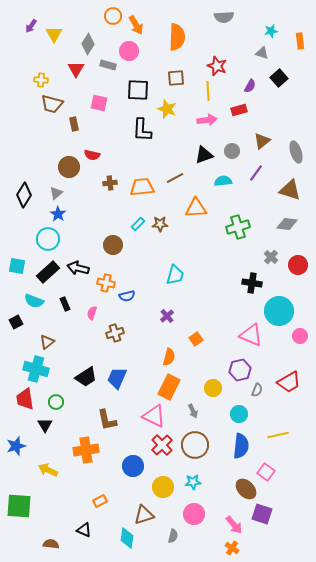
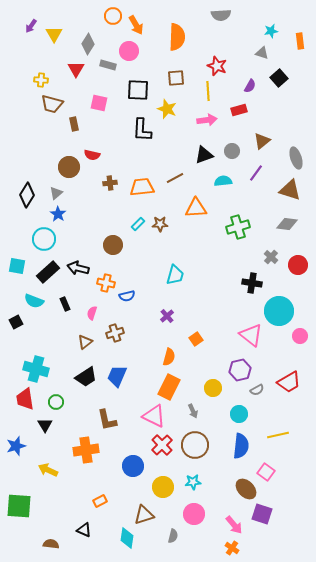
gray semicircle at (224, 17): moved 3 px left, 2 px up
gray ellipse at (296, 152): moved 6 px down
black diamond at (24, 195): moved 3 px right
cyan circle at (48, 239): moved 4 px left
pink triangle at (251, 335): rotated 15 degrees clockwise
brown triangle at (47, 342): moved 38 px right
blue trapezoid at (117, 378): moved 2 px up
gray semicircle at (257, 390): rotated 40 degrees clockwise
